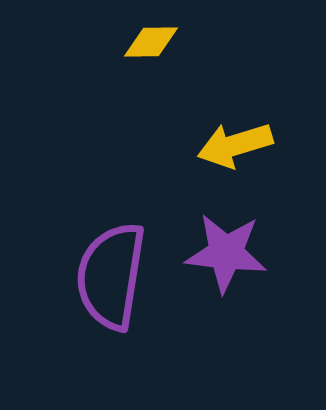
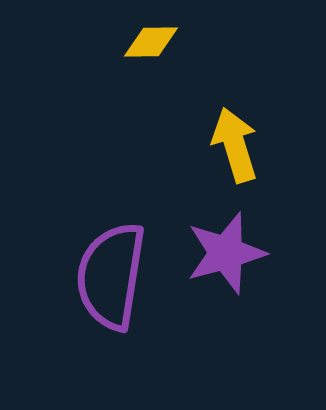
yellow arrow: rotated 90 degrees clockwise
purple star: rotated 22 degrees counterclockwise
